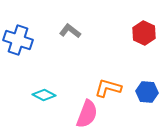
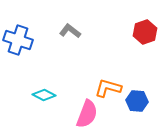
red hexagon: moved 1 px right, 1 px up; rotated 15 degrees clockwise
blue hexagon: moved 10 px left, 9 px down
